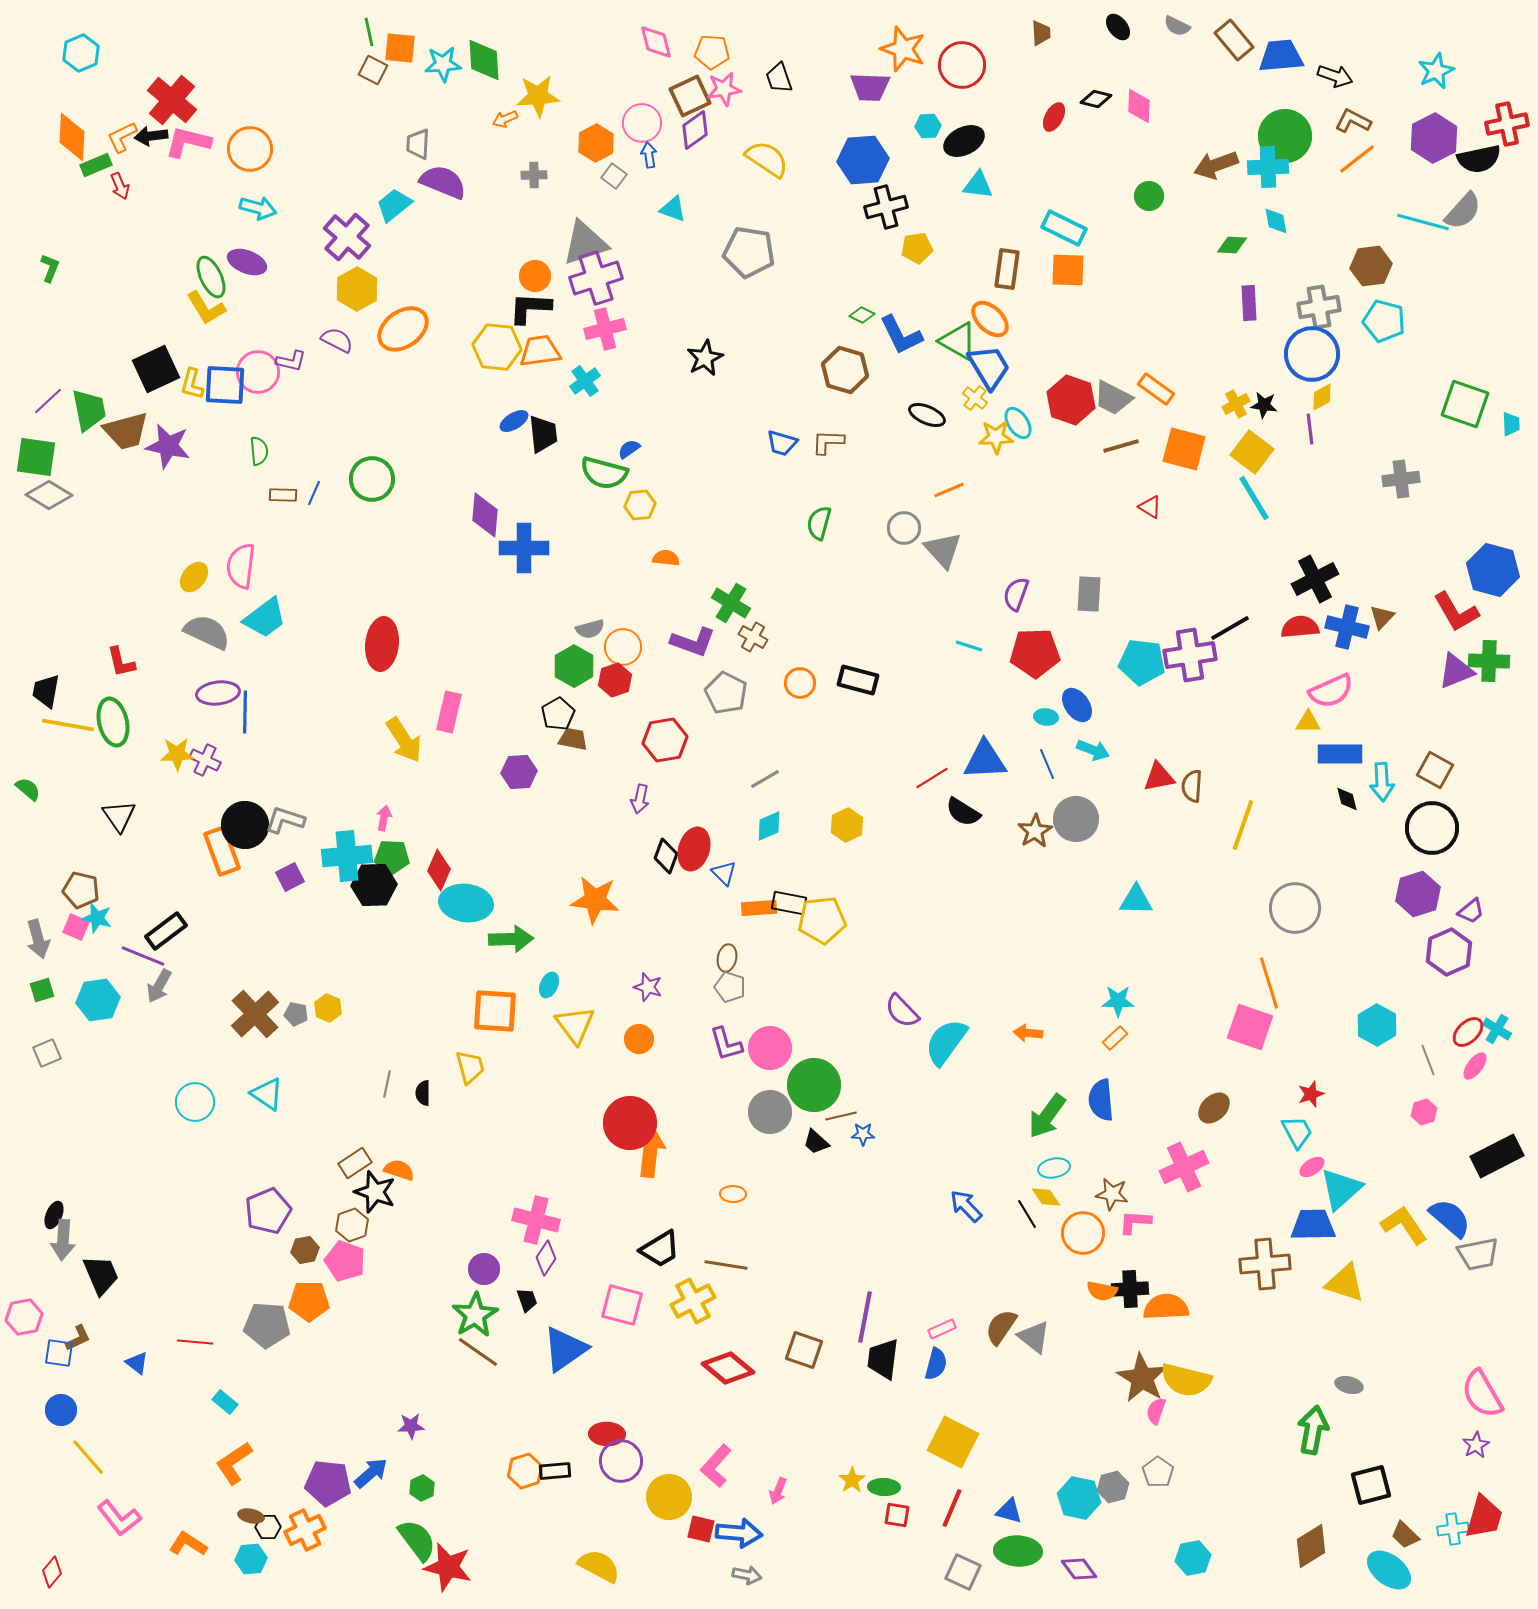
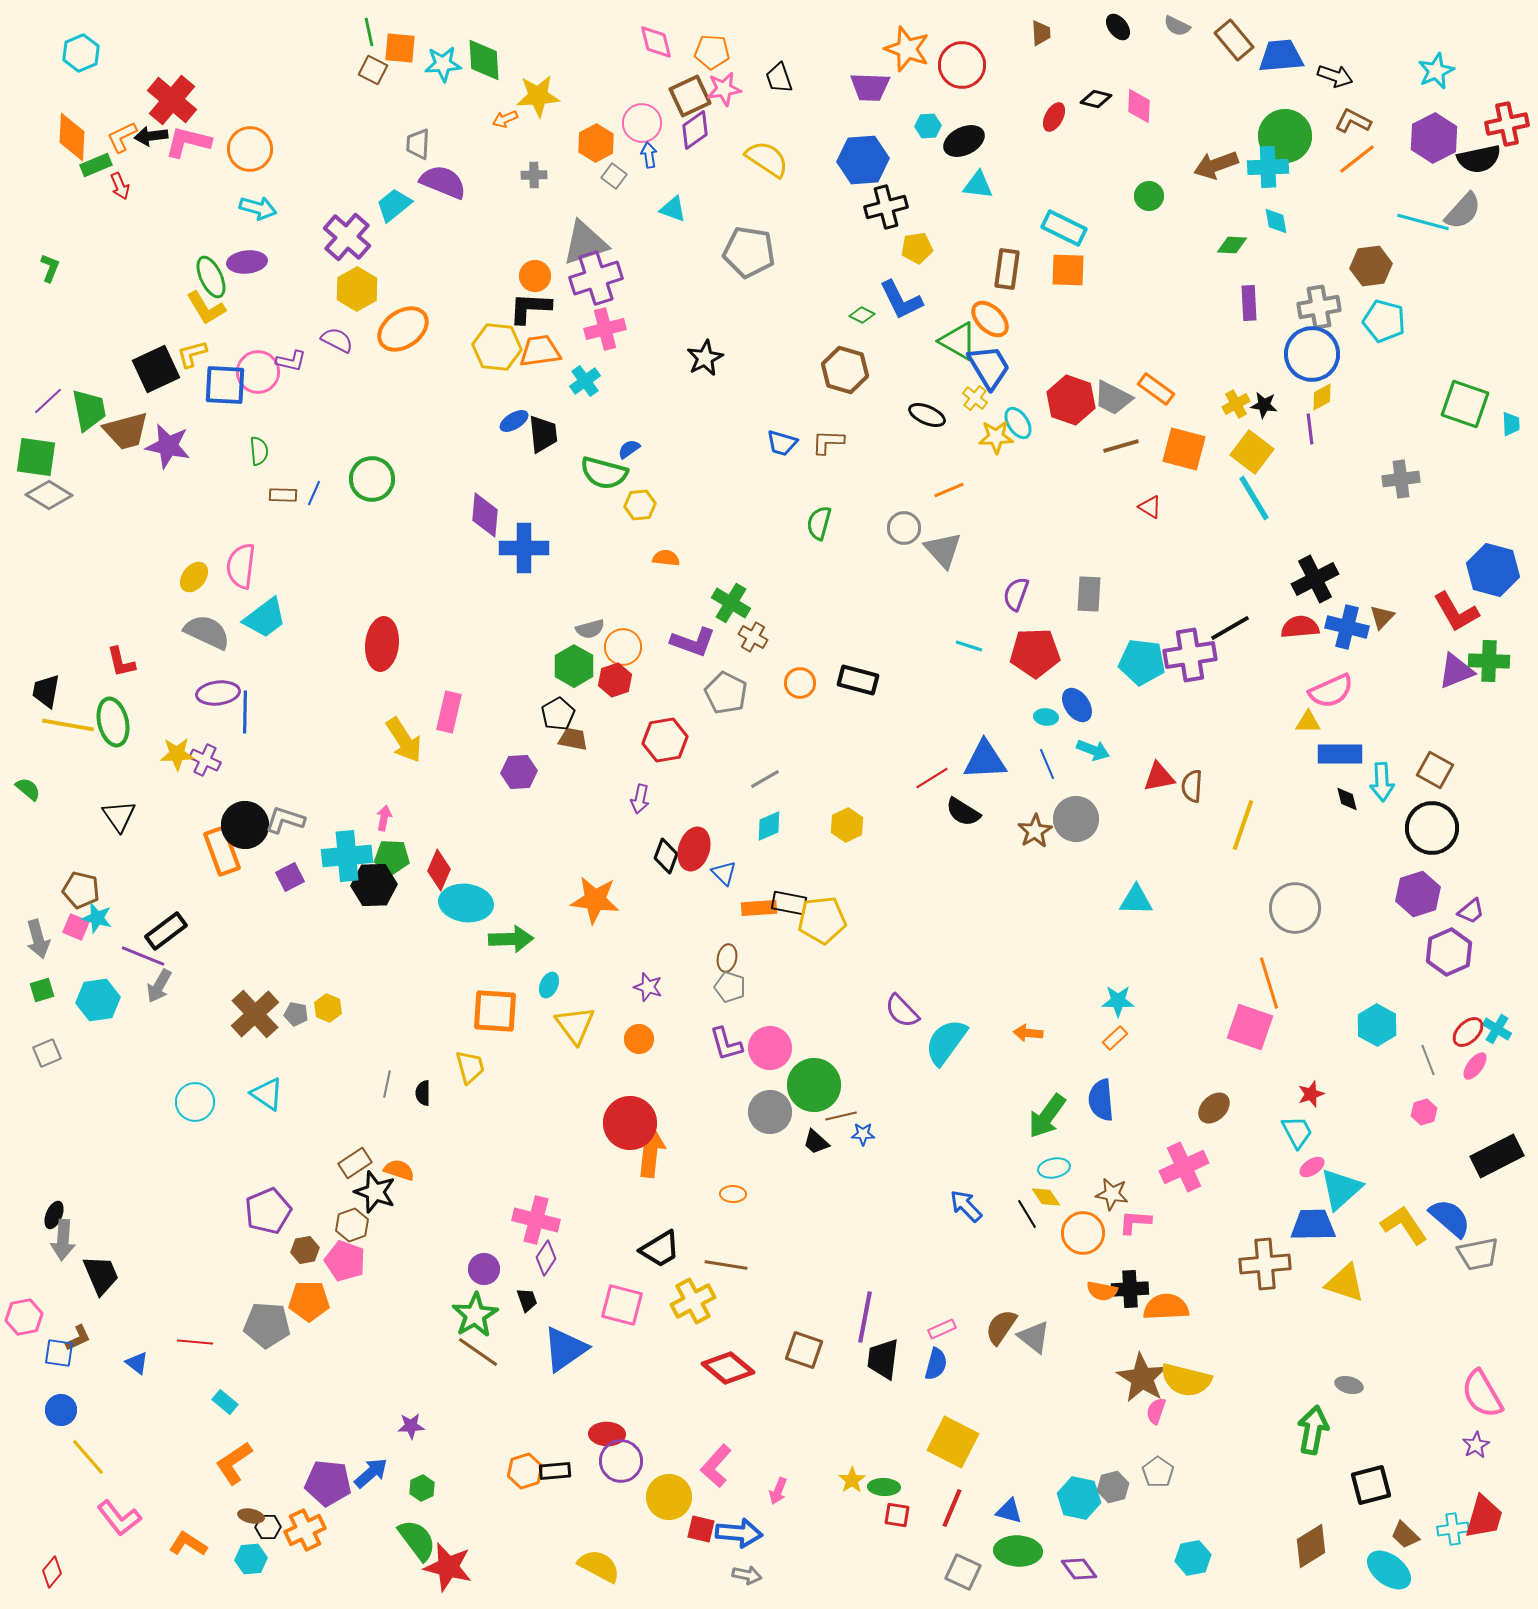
orange star at (903, 49): moved 4 px right
purple ellipse at (247, 262): rotated 27 degrees counterclockwise
blue L-shape at (901, 335): moved 35 px up
yellow L-shape at (192, 384): moved 30 px up; rotated 60 degrees clockwise
